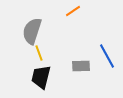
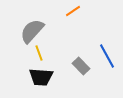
gray semicircle: rotated 24 degrees clockwise
gray rectangle: rotated 48 degrees clockwise
black trapezoid: rotated 100 degrees counterclockwise
